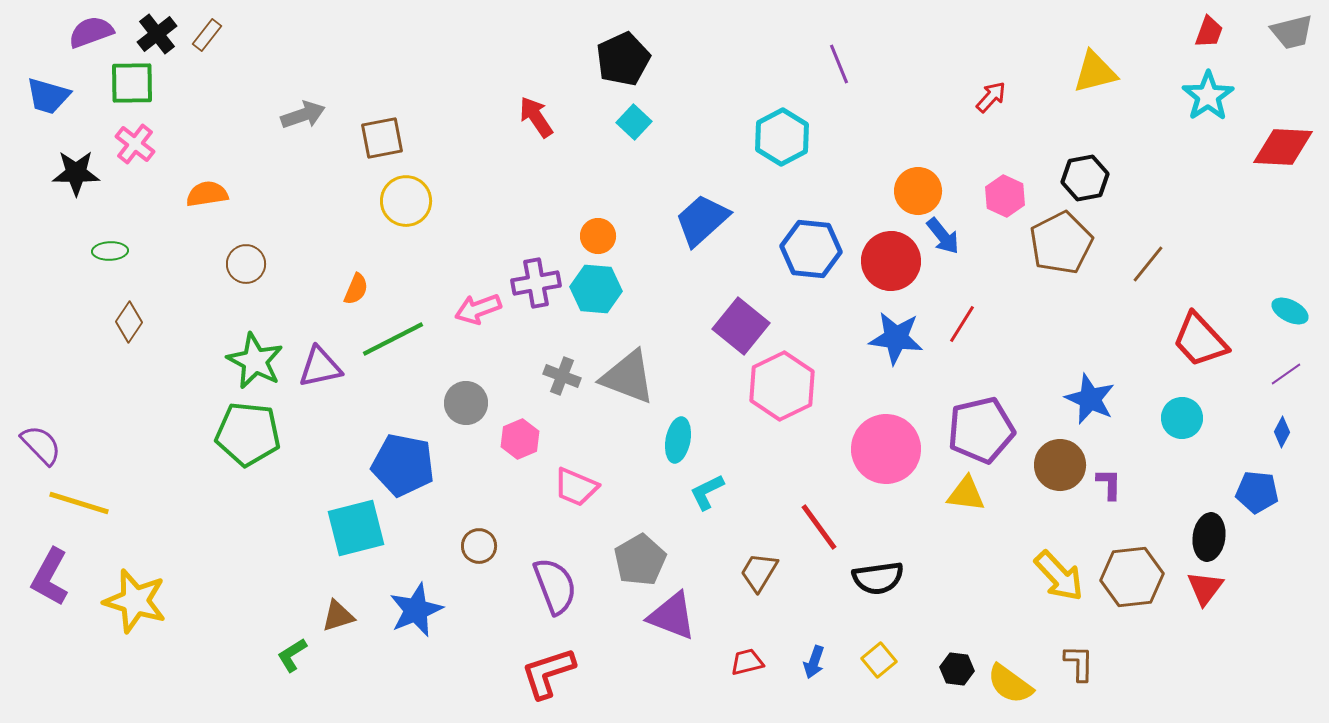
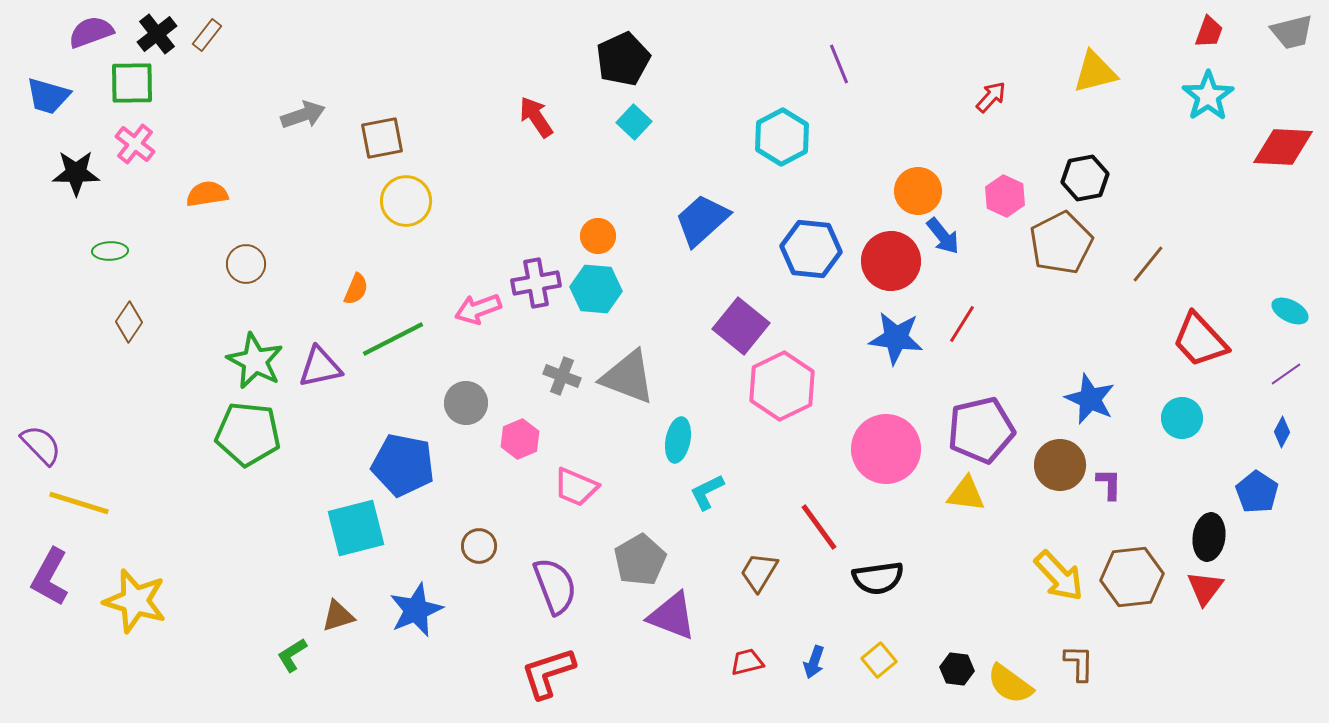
blue pentagon at (1257, 492): rotated 27 degrees clockwise
